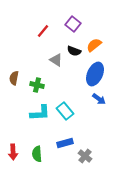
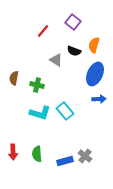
purple square: moved 2 px up
orange semicircle: rotated 35 degrees counterclockwise
blue arrow: rotated 40 degrees counterclockwise
cyan L-shape: rotated 20 degrees clockwise
blue rectangle: moved 18 px down
